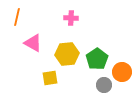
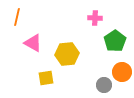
pink cross: moved 24 px right
green pentagon: moved 18 px right, 18 px up
yellow square: moved 4 px left
